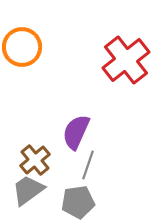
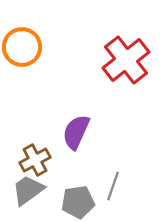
brown cross: rotated 12 degrees clockwise
gray line: moved 25 px right, 21 px down
